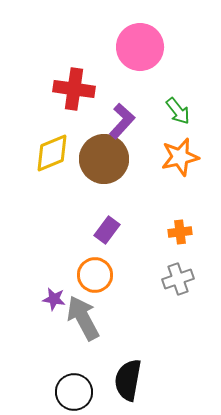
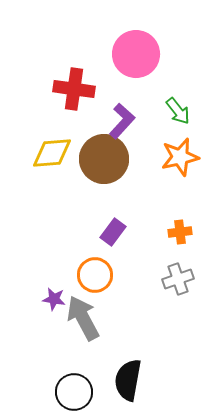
pink circle: moved 4 px left, 7 px down
yellow diamond: rotated 18 degrees clockwise
purple rectangle: moved 6 px right, 2 px down
